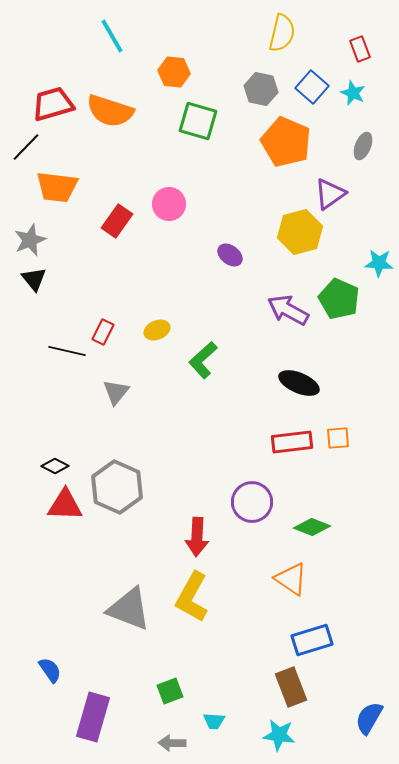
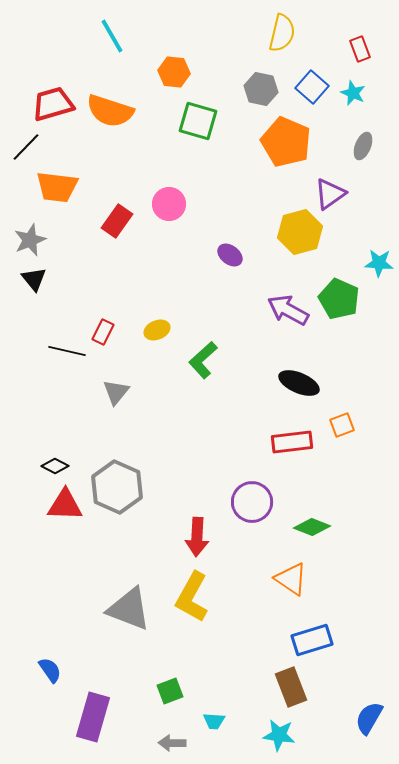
orange square at (338, 438): moved 4 px right, 13 px up; rotated 15 degrees counterclockwise
